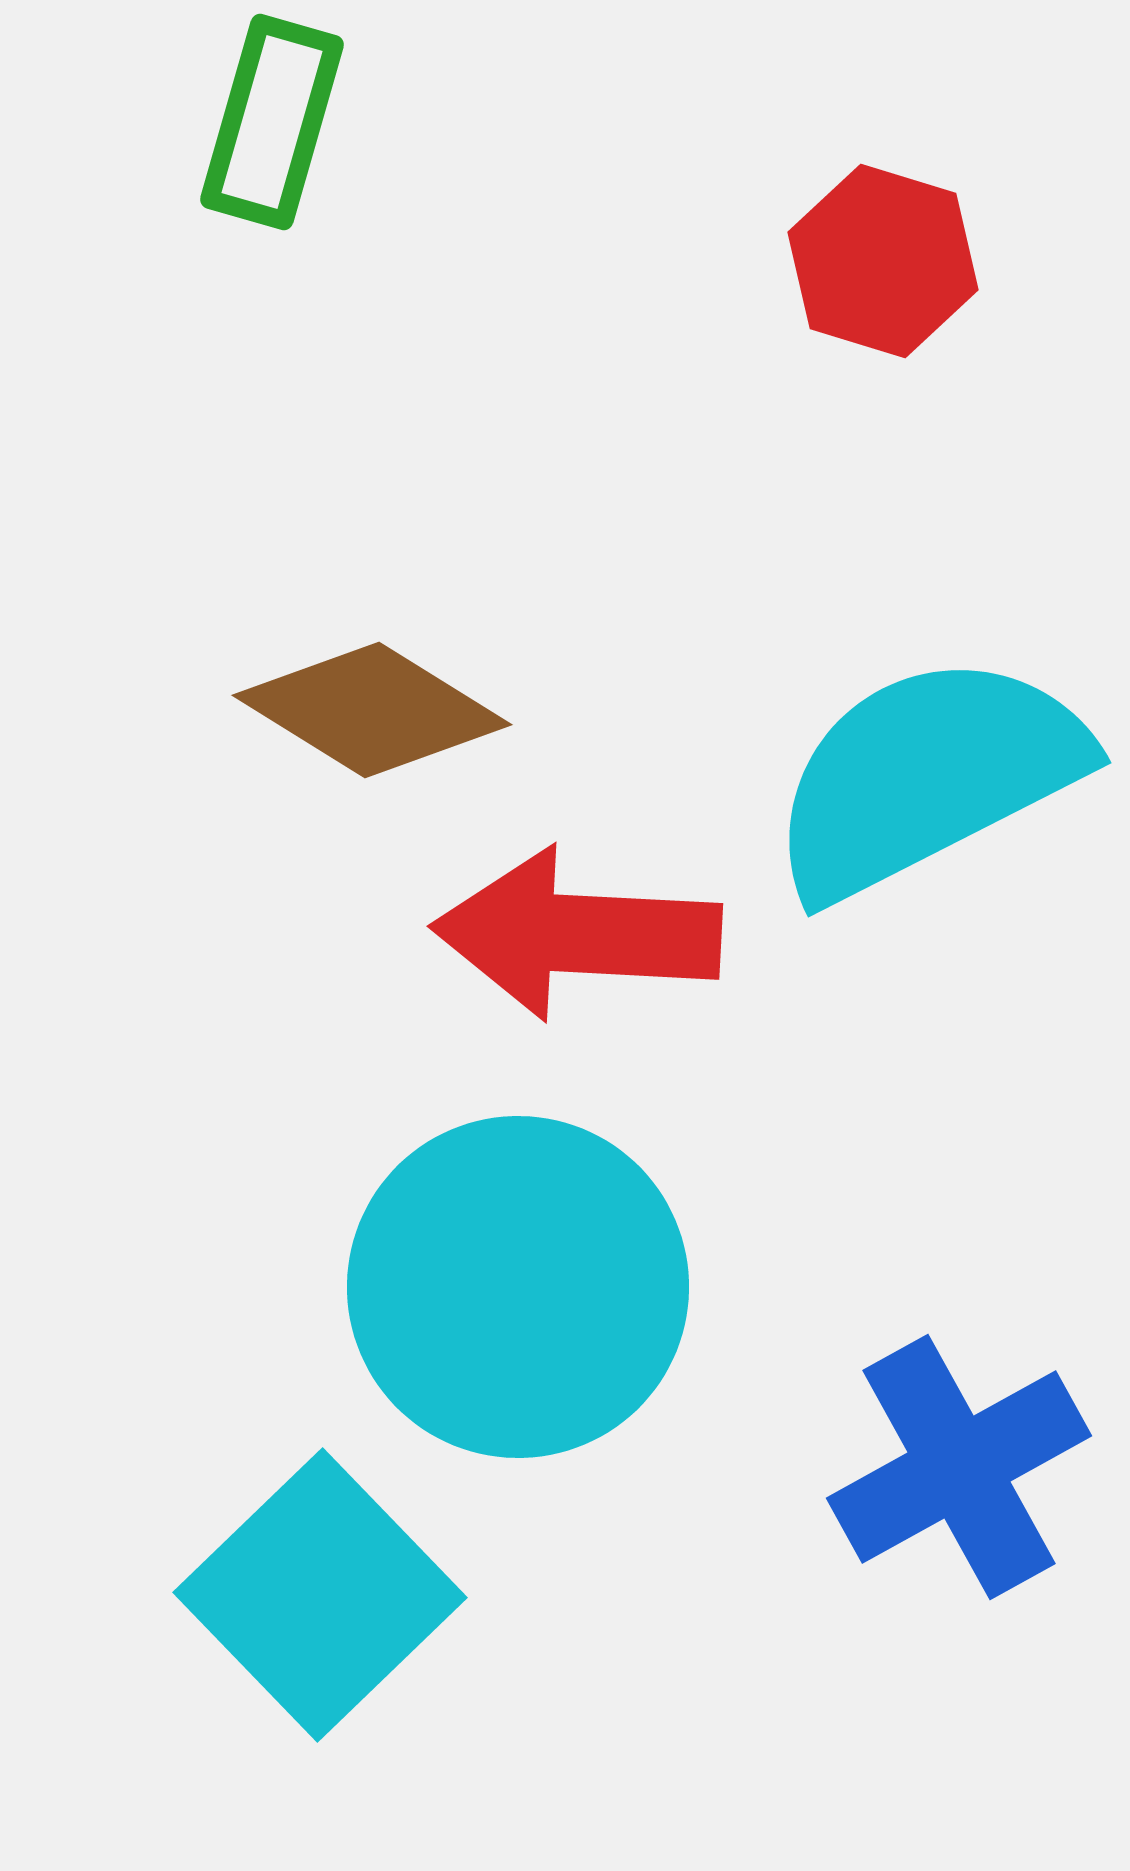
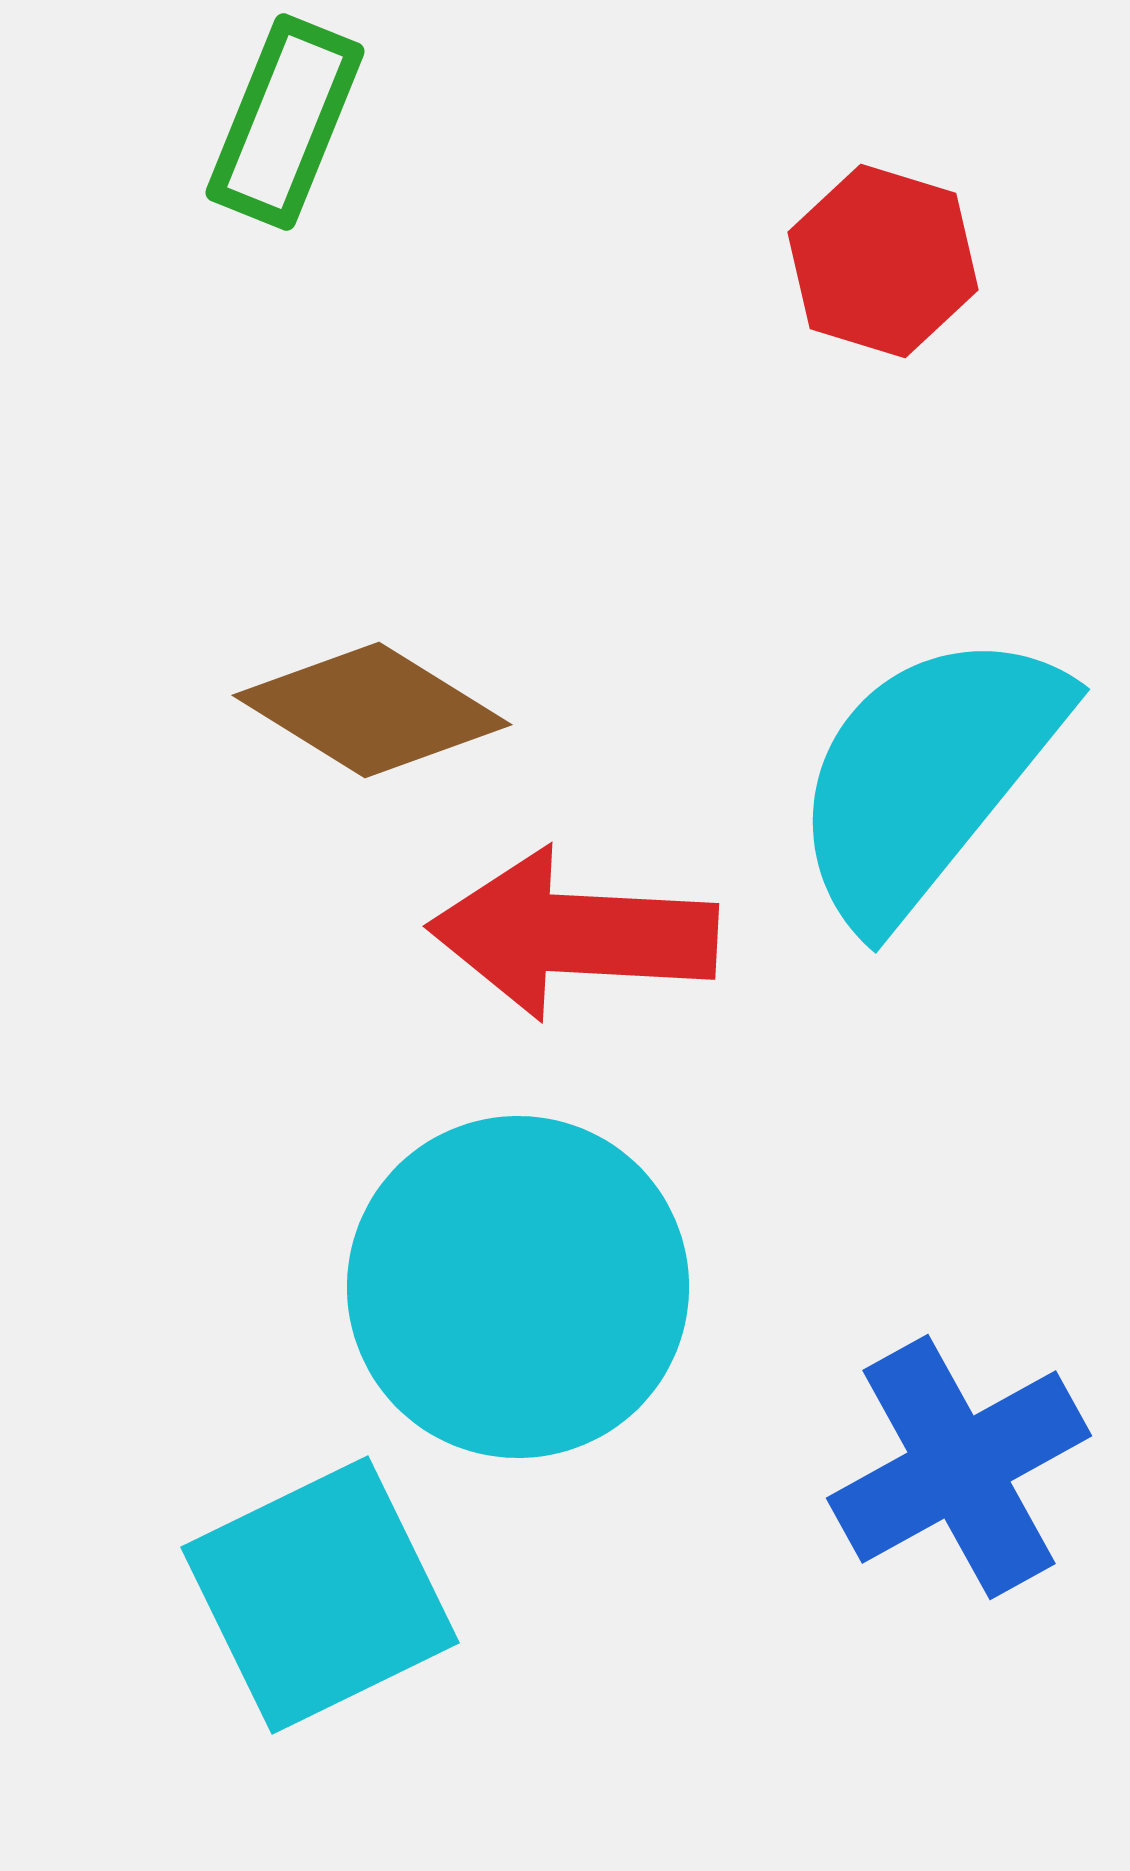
green rectangle: moved 13 px right; rotated 6 degrees clockwise
cyan semicircle: rotated 24 degrees counterclockwise
red arrow: moved 4 px left
cyan square: rotated 18 degrees clockwise
